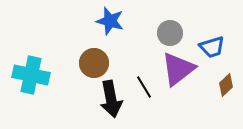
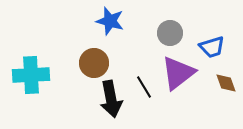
purple triangle: moved 4 px down
cyan cross: rotated 15 degrees counterclockwise
brown diamond: moved 2 px up; rotated 65 degrees counterclockwise
